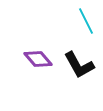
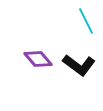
black L-shape: rotated 24 degrees counterclockwise
